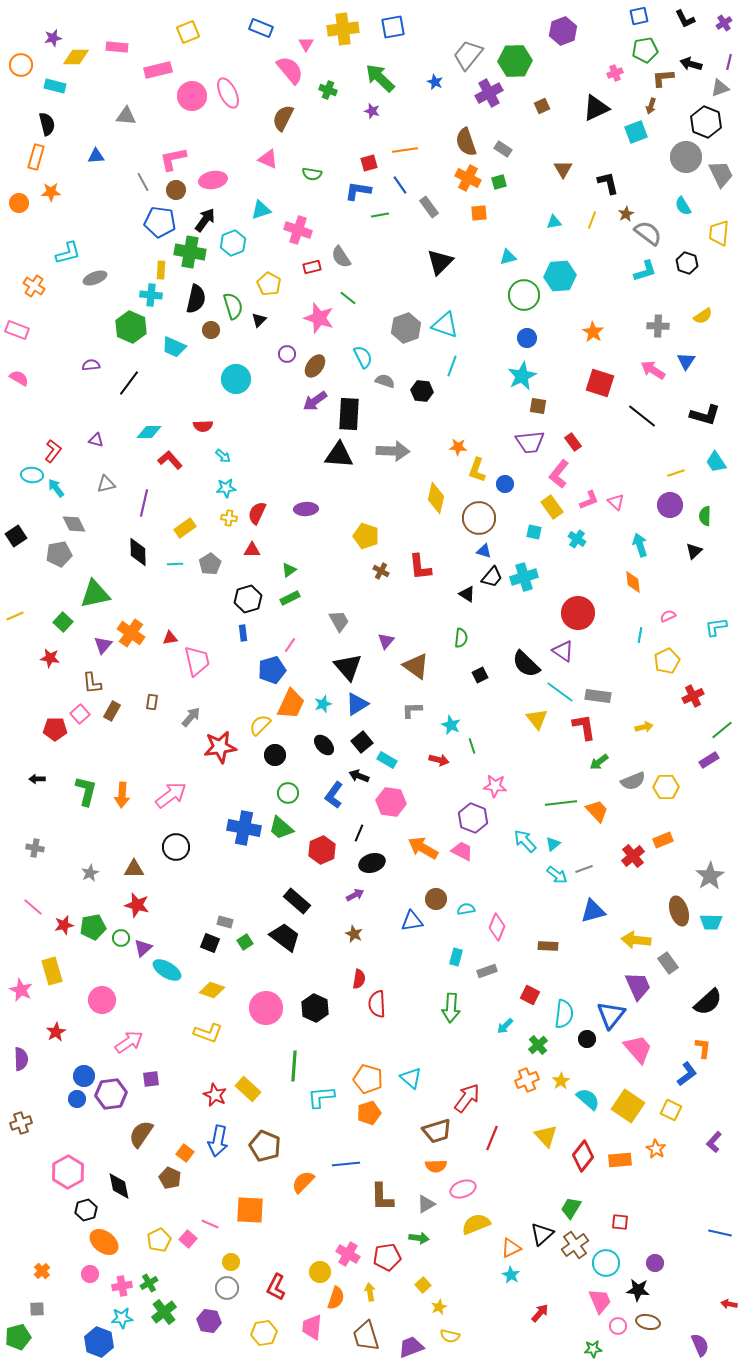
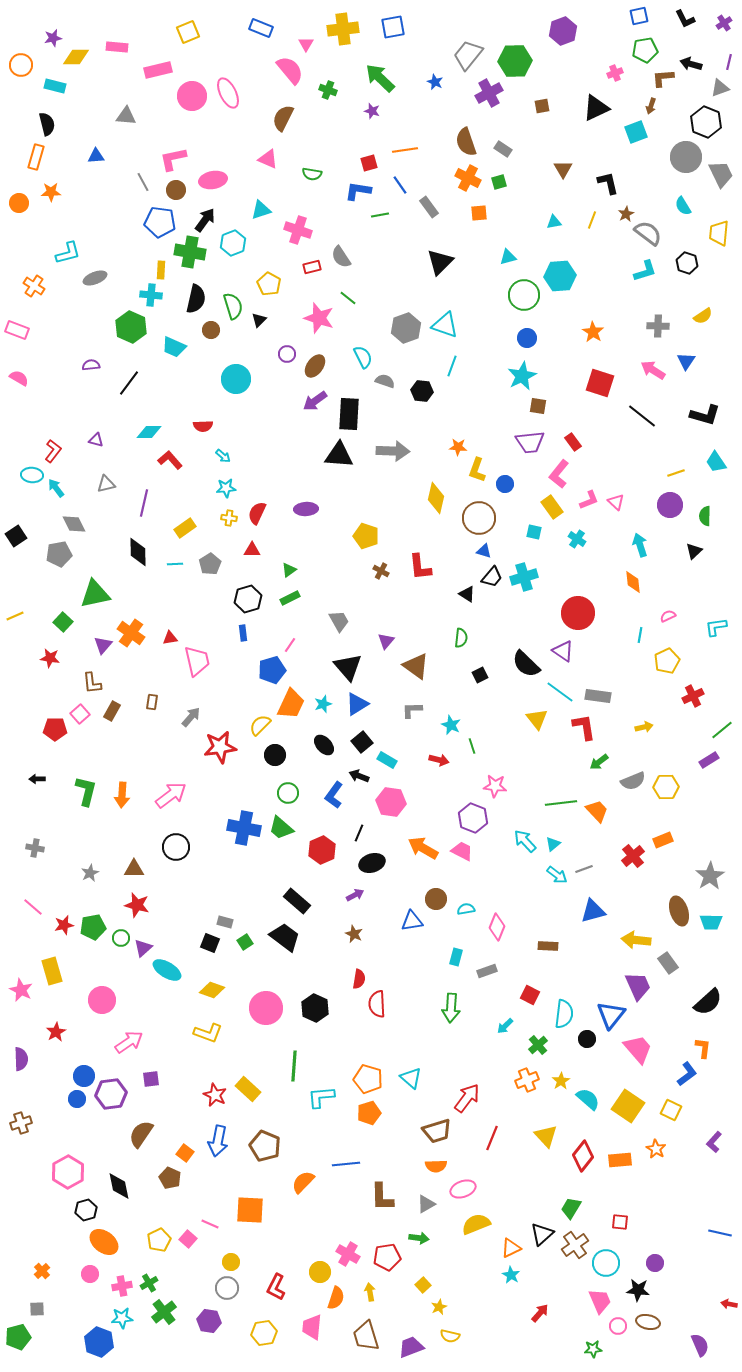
brown square at (542, 106): rotated 14 degrees clockwise
